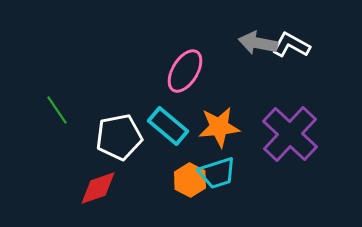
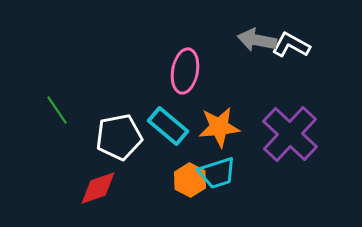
gray arrow: moved 1 px left, 3 px up
pink ellipse: rotated 21 degrees counterclockwise
